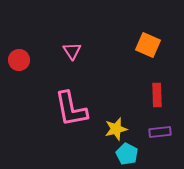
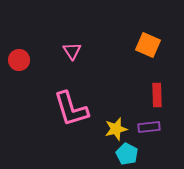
pink L-shape: rotated 6 degrees counterclockwise
purple rectangle: moved 11 px left, 5 px up
